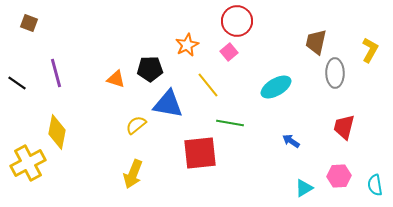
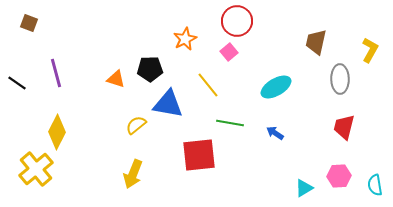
orange star: moved 2 px left, 6 px up
gray ellipse: moved 5 px right, 6 px down
yellow diamond: rotated 16 degrees clockwise
blue arrow: moved 16 px left, 8 px up
red square: moved 1 px left, 2 px down
yellow cross: moved 8 px right, 6 px down; rotated 12 degrees counterclockwise
